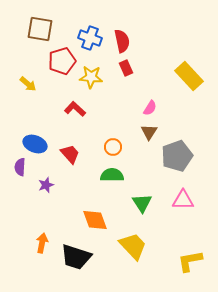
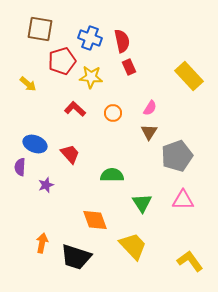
red rectangle: moved 3 px right, 1 px up
orange circle: moved 34 px up
yellow L-shape: rotated 64 degrees clockwise
